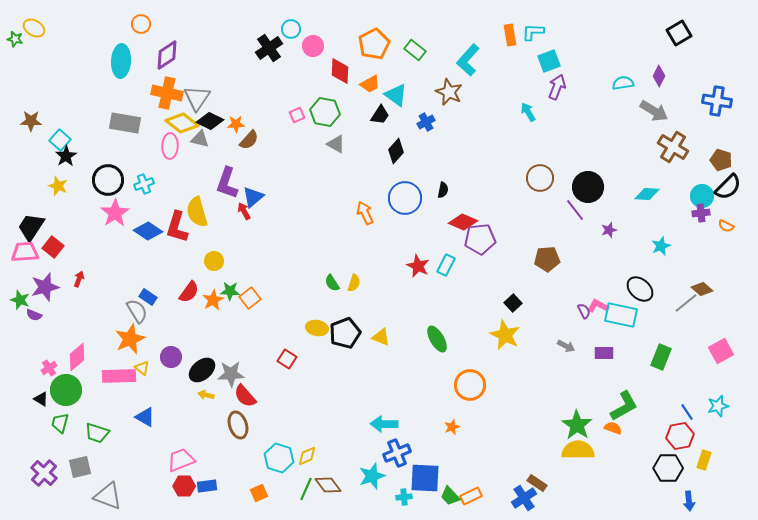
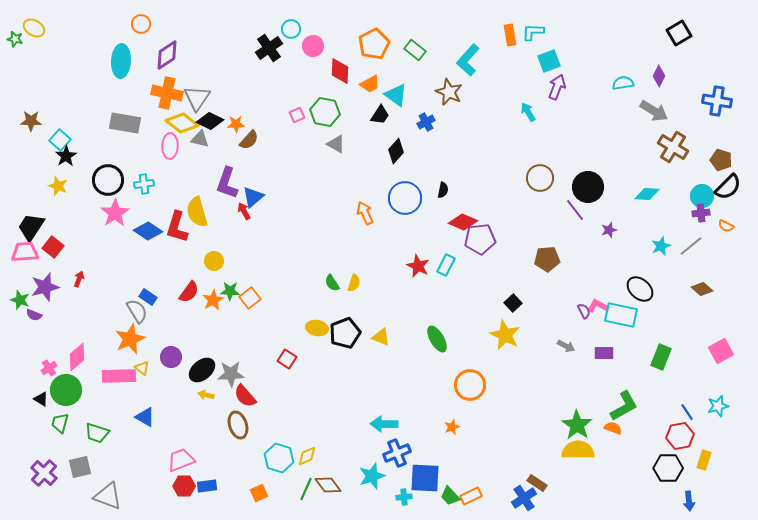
cyan cross at (144, 184): rotated 12 degrees clockwise
gray line at (686, 303): moved 5 px right, 57 px up
